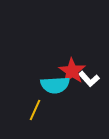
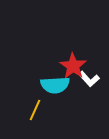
red star: moved 1 px right, 5 px up
